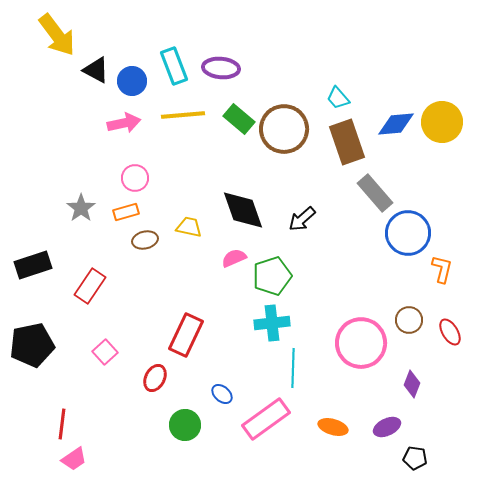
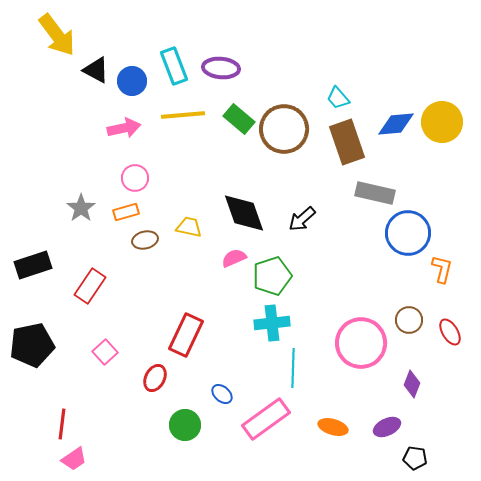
pink arrow at (124, 123): moved 5 px down
gray rectangle at (375, 193): rotated 36 degrees counterclockwise
black diamond at (243, 210): moved 1 px right, 3 px down
